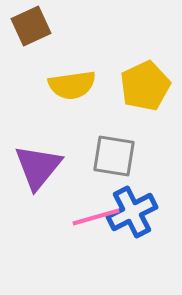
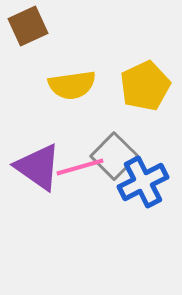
brown square: moved 3 px left
gray square: rotated 36 degrees clockwise
purple triangle: rotated 34 degrees counterclockwise
blue cross: moved 11 px right, 30 px up
pink line: moved 16 px left, 50 px up
